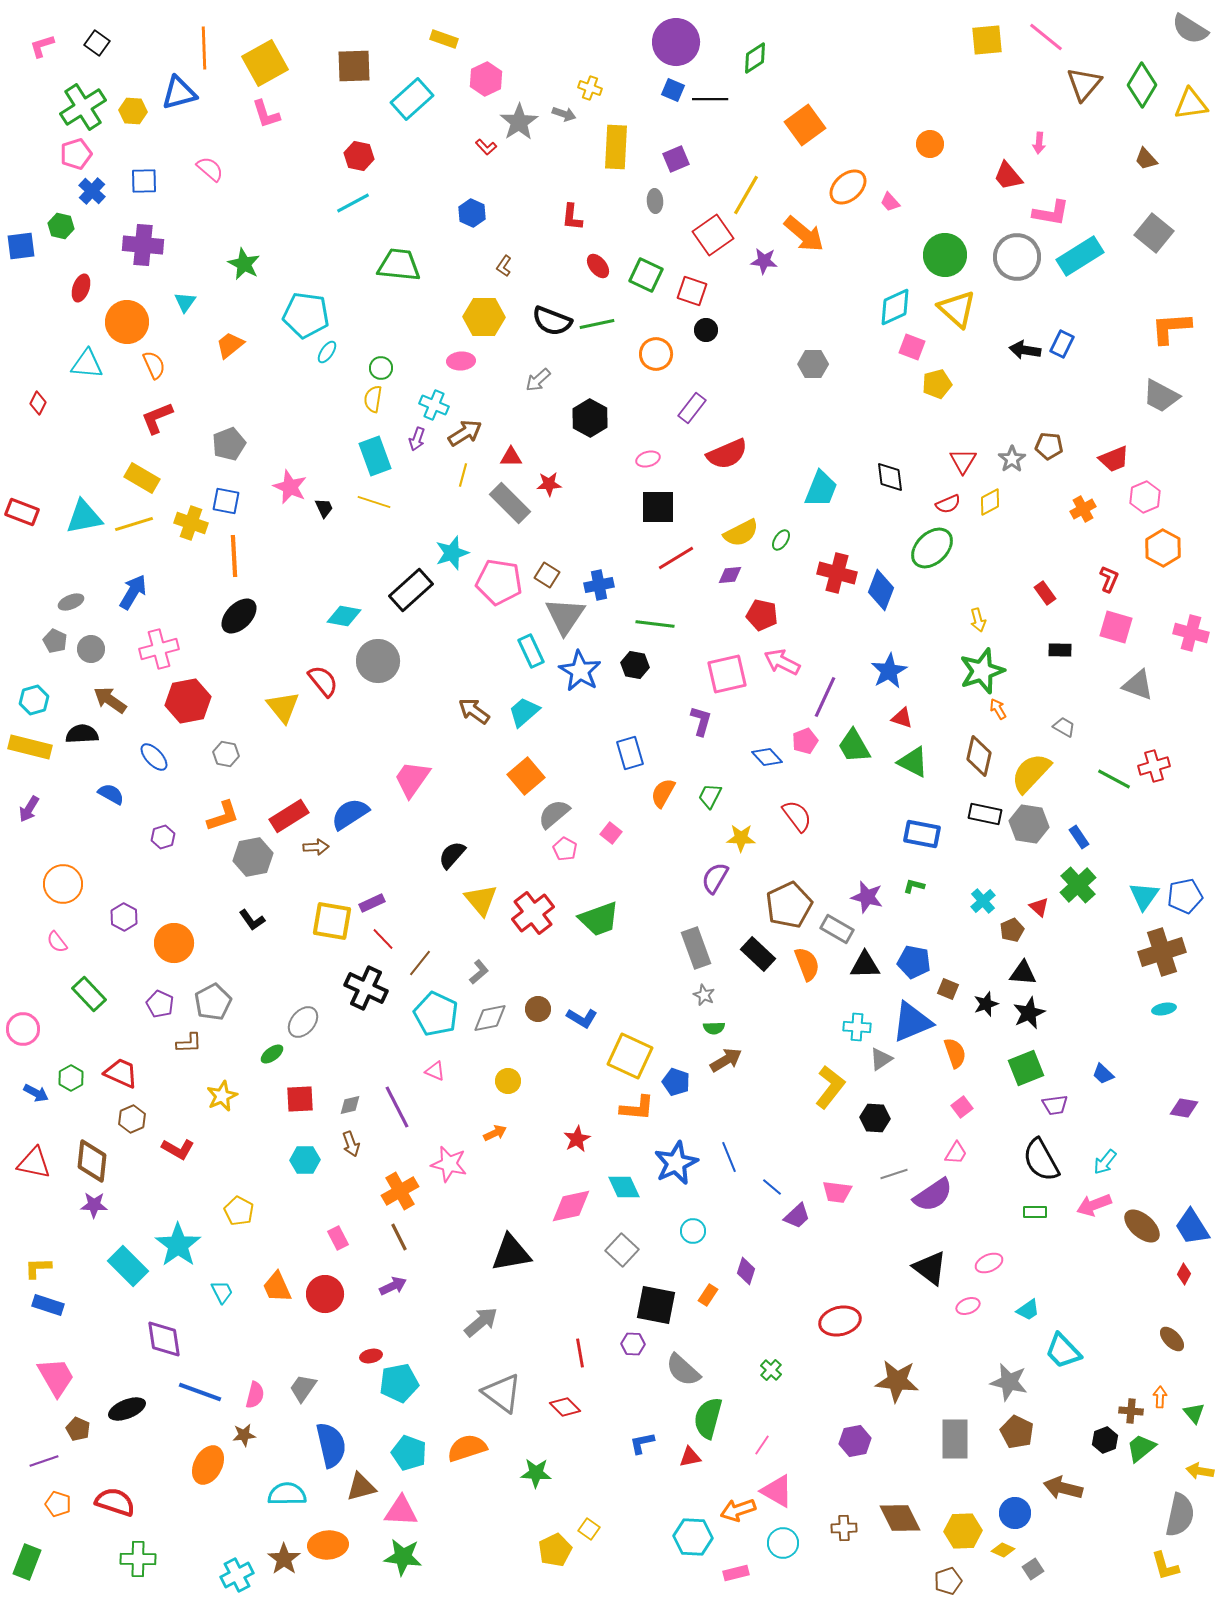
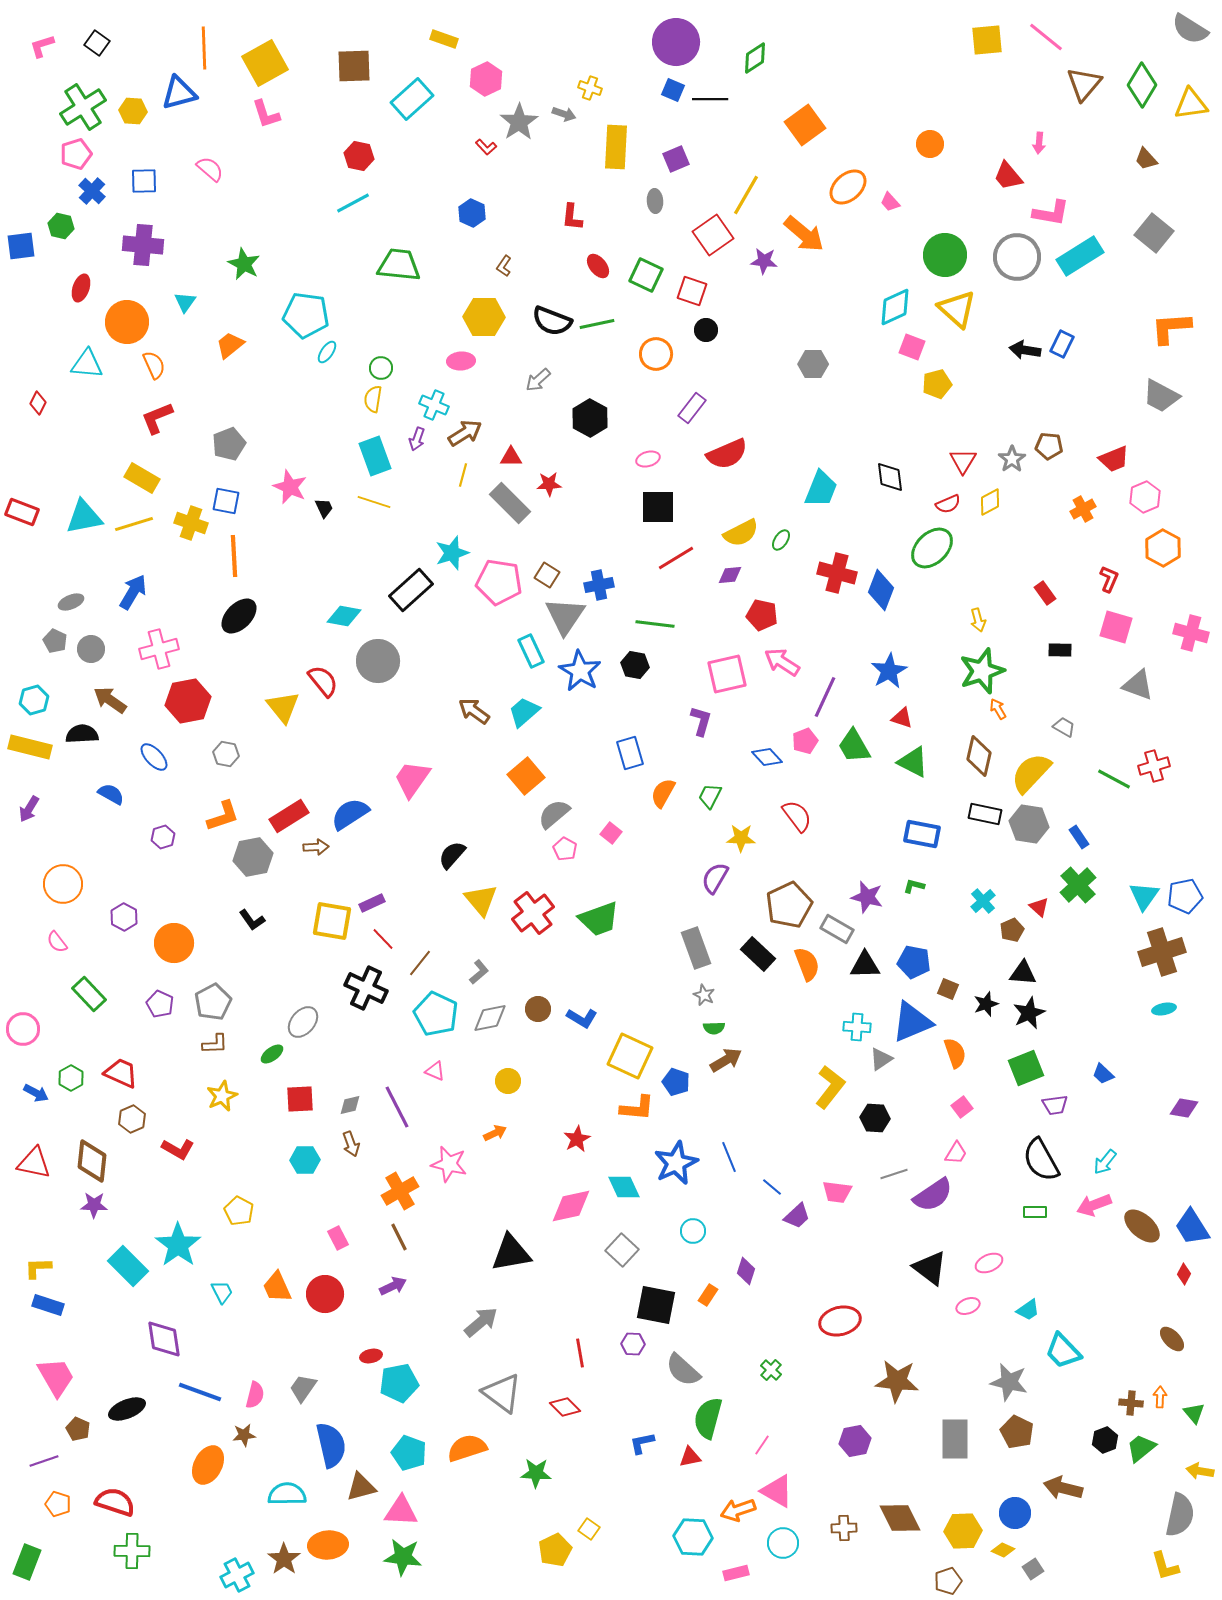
pink arrow at (782, 662): rotated 6 degrees clockwise
brown L-shape at (189, 1043): moved 26 px right, 1 px down
brown cross at (1131, 1411): moved 8 px up
green cross at (138, 1559): moved 6 px left, 8 px up
